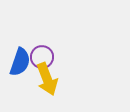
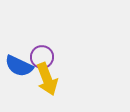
blue semicircle: moved 1 px left, 4 px down; rotated 96 degrees clockwise
